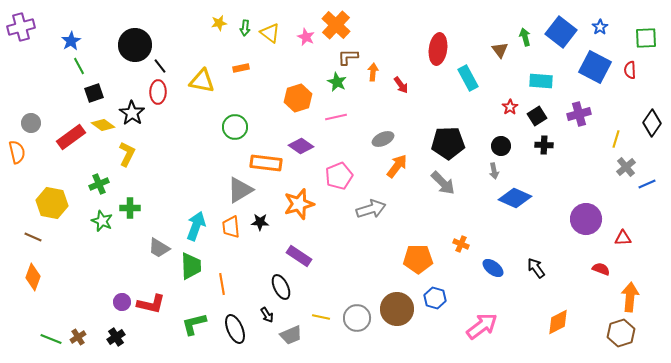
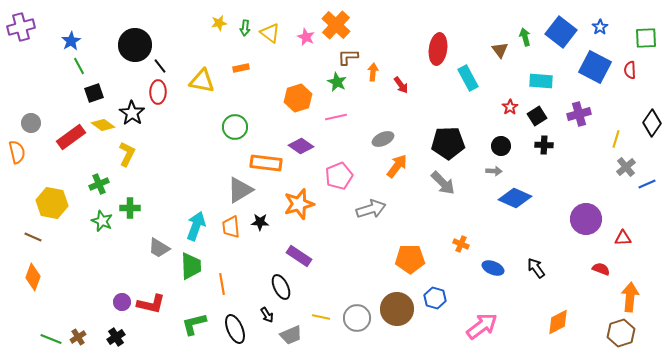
gray arrow at (494, 171): rotated 77 degrees counterclockwise
orange pentagon at (418, 259): moved 8 px left
blue ellipse at (493, 268): rotated 15 degrees counterclockwise
